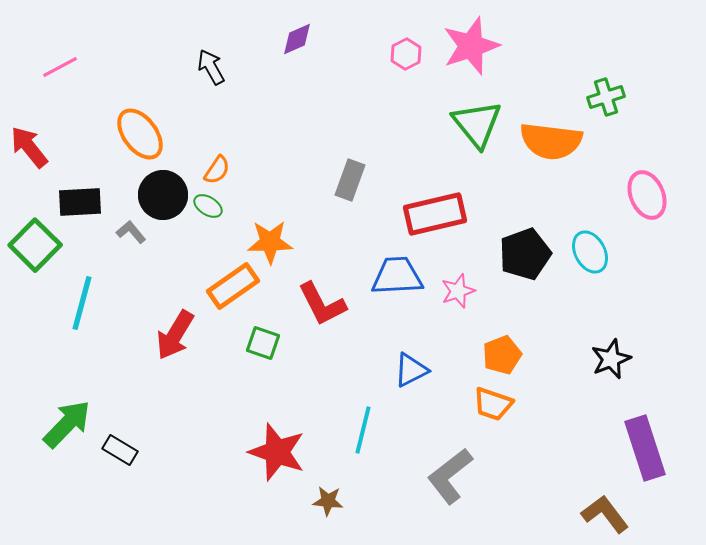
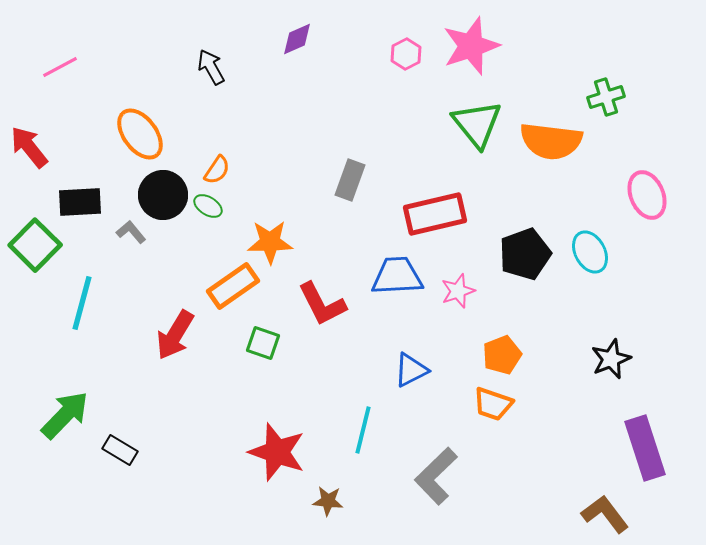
green arrow at (67, 424): moved 2 px left, 9 px up
gray L-shape at (450, 476): moved 14 px left; rotated 6 degrees counterclockwise
